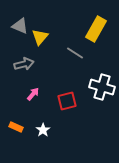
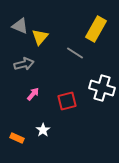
white cross: moved 1 px down
orange rectangle: moved 1 px right, 11 px down
